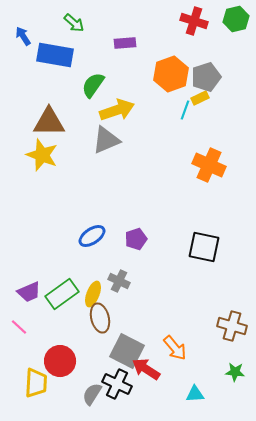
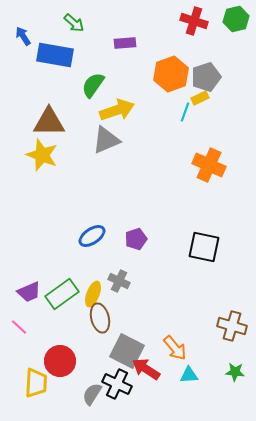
cyan line: moved 2 px down
cyan triangle: moved 6 px left, 19 px up
